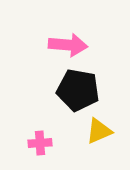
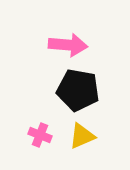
yellow triangle: moved 17 px left, 5 px down
pink cross: moved 8 px up; rotated 25 degrees clockwise
